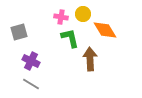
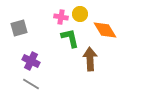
yellow circle: moved 3 px left
gray square: moved 4 px up
